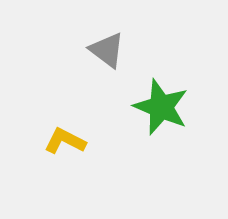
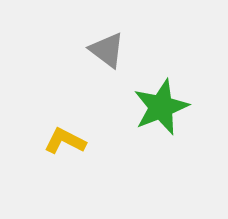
green star: rotated 28 degrees clockwise
